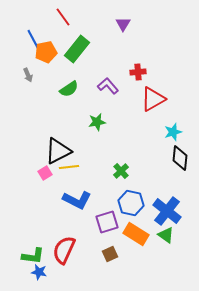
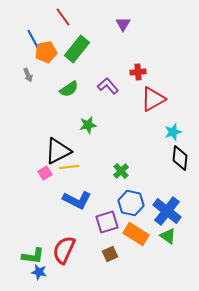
green star: moved 9 px left, 3 px down
green triangle: moved 2 px right, 1 px down
